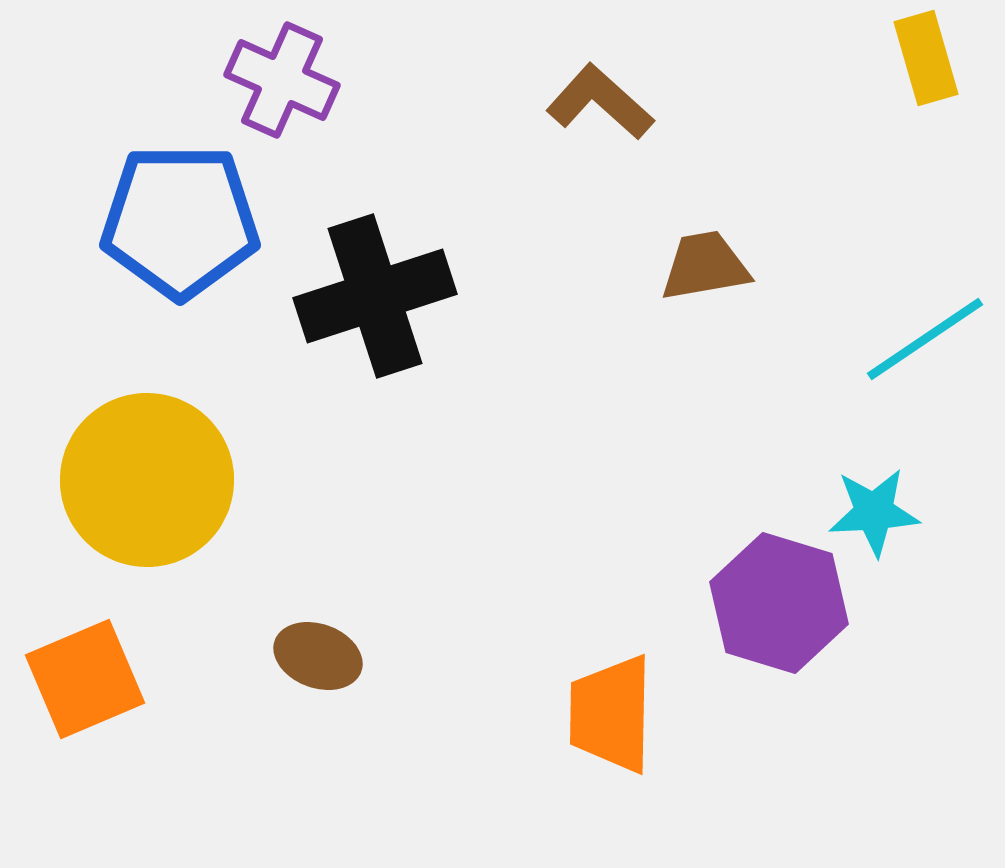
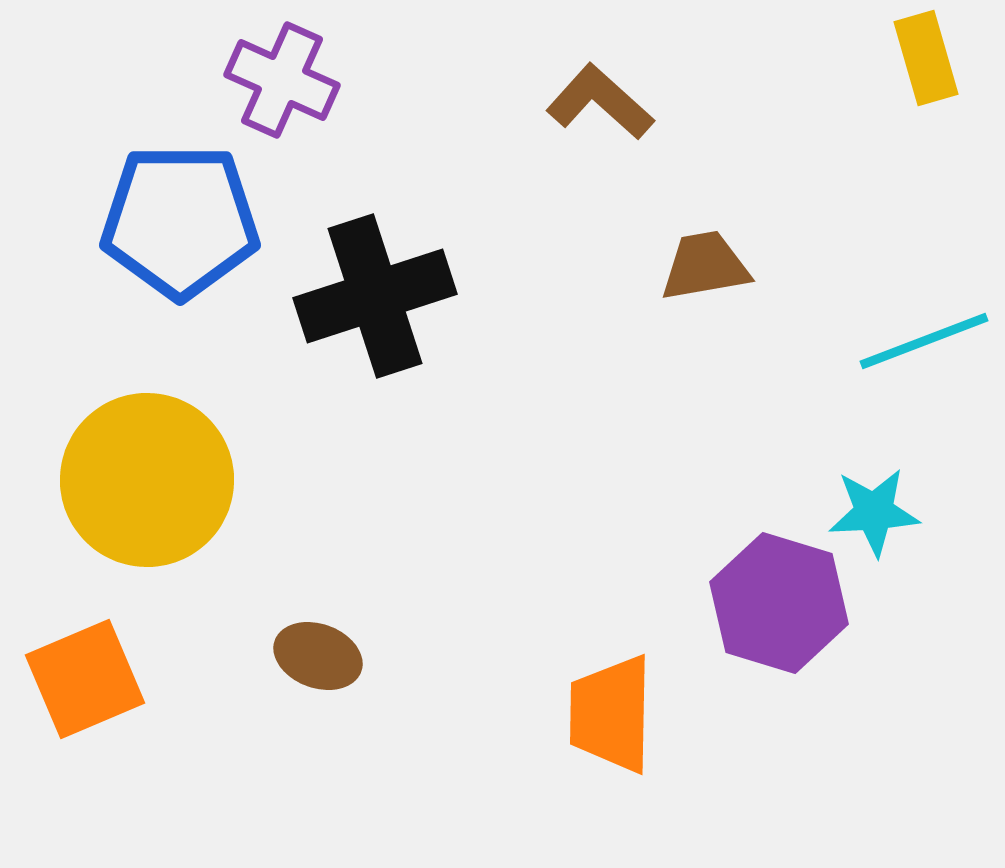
cyan line: moved 1 px left, 2 px down; rotated 13 degrees clockwise
